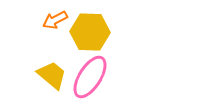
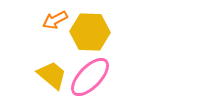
pink ellipse: rotated 12 degrees clockwise
